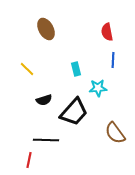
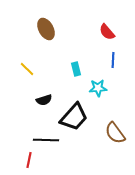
red semicircle: rotated 30 degrees counterclockwise
black trapezoid: moved 5 px down
